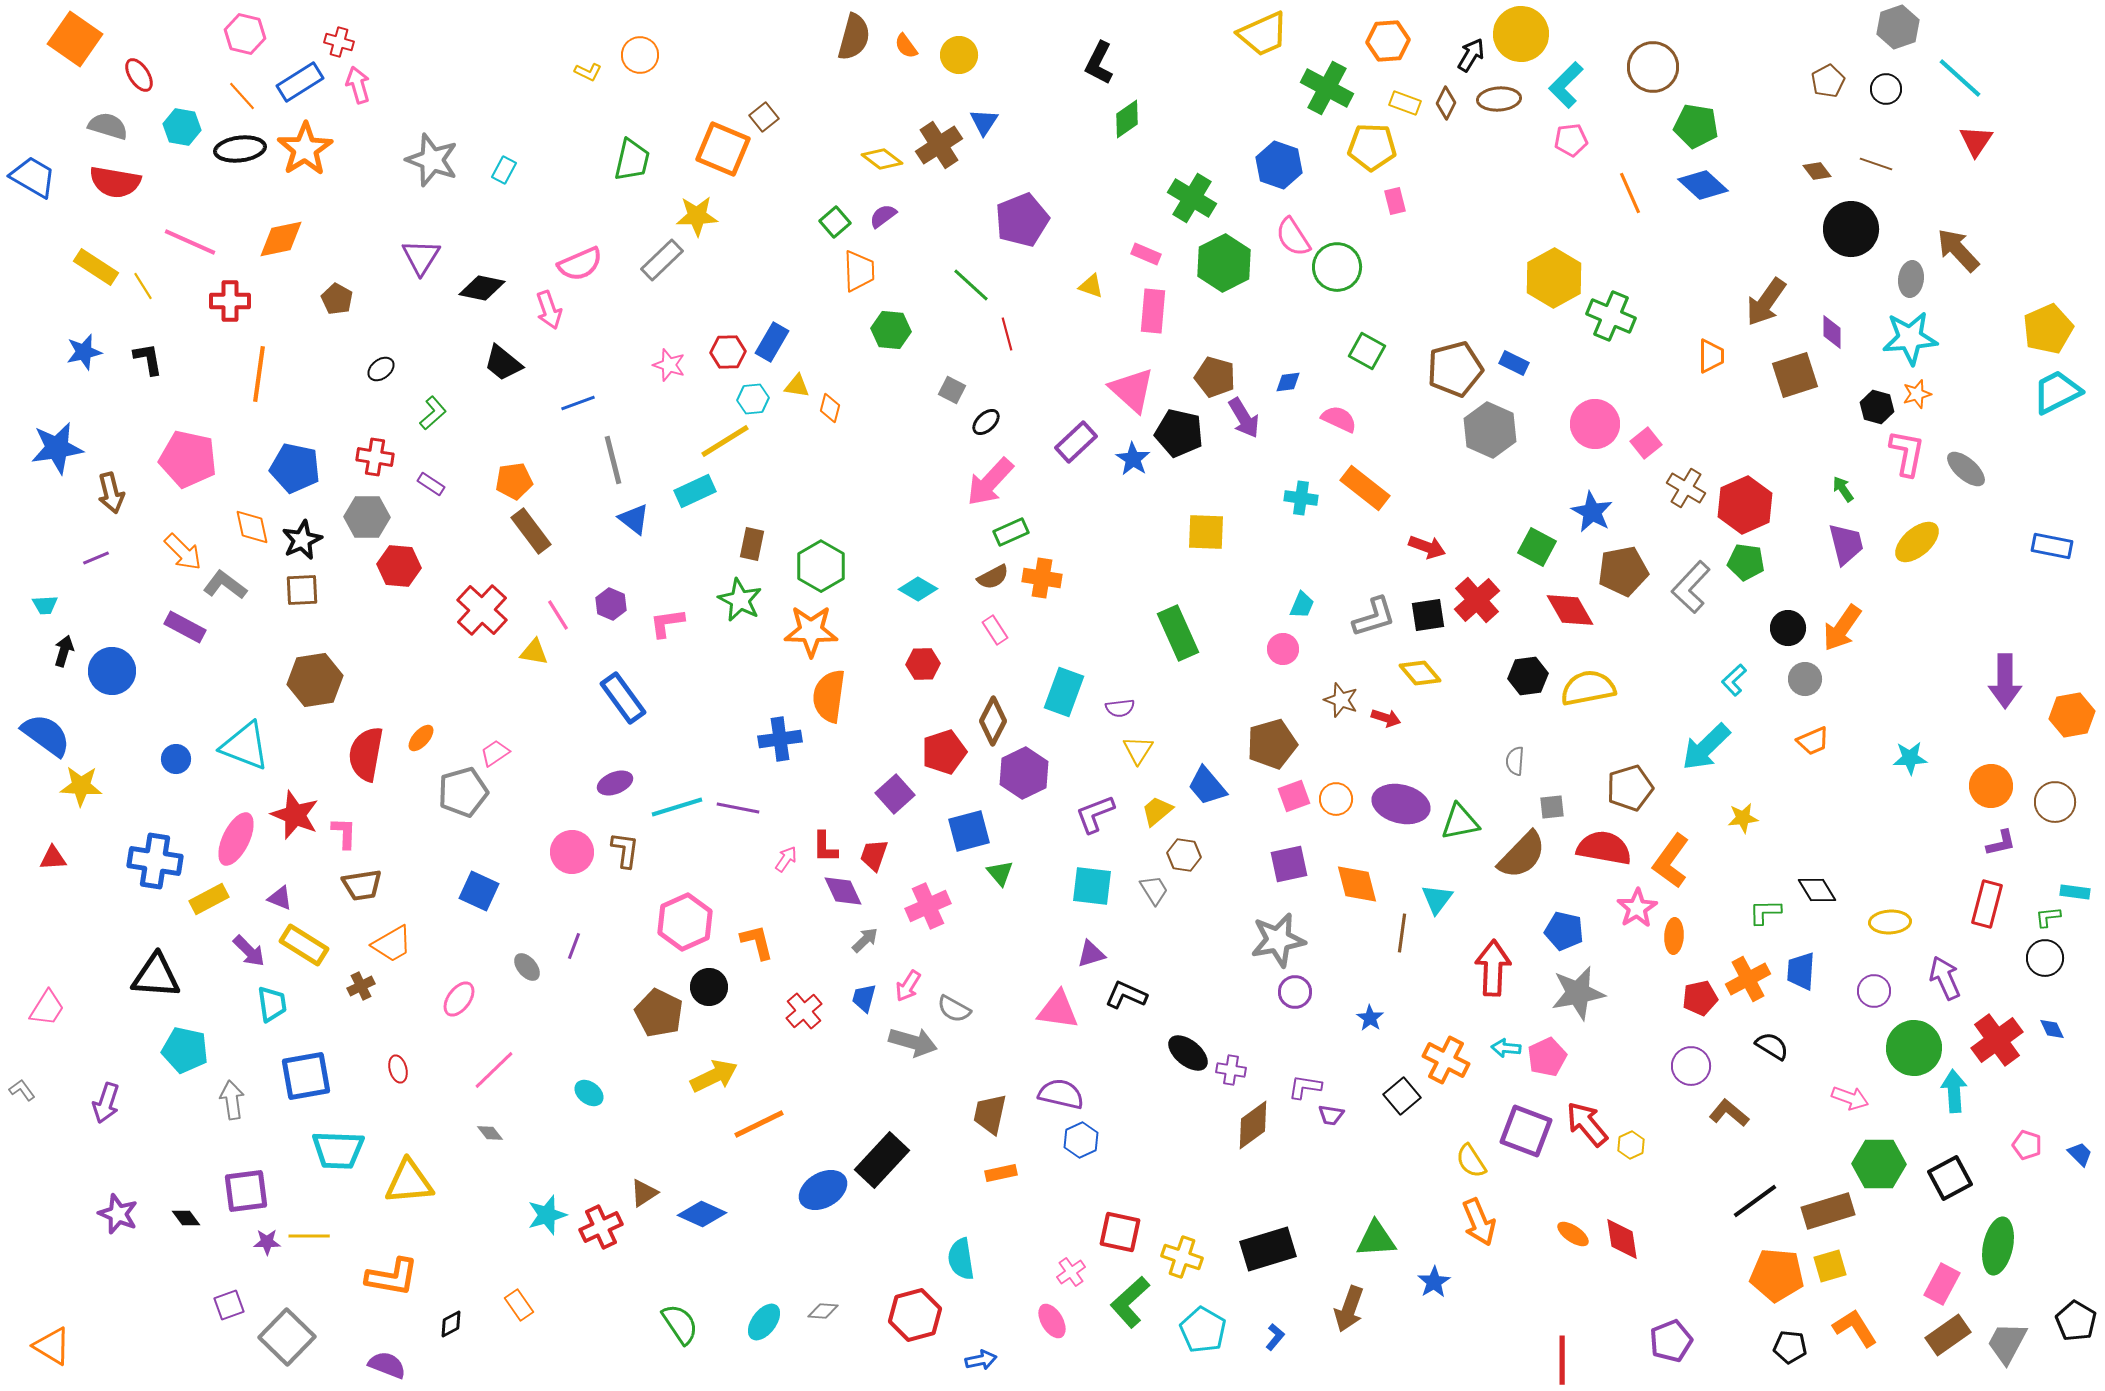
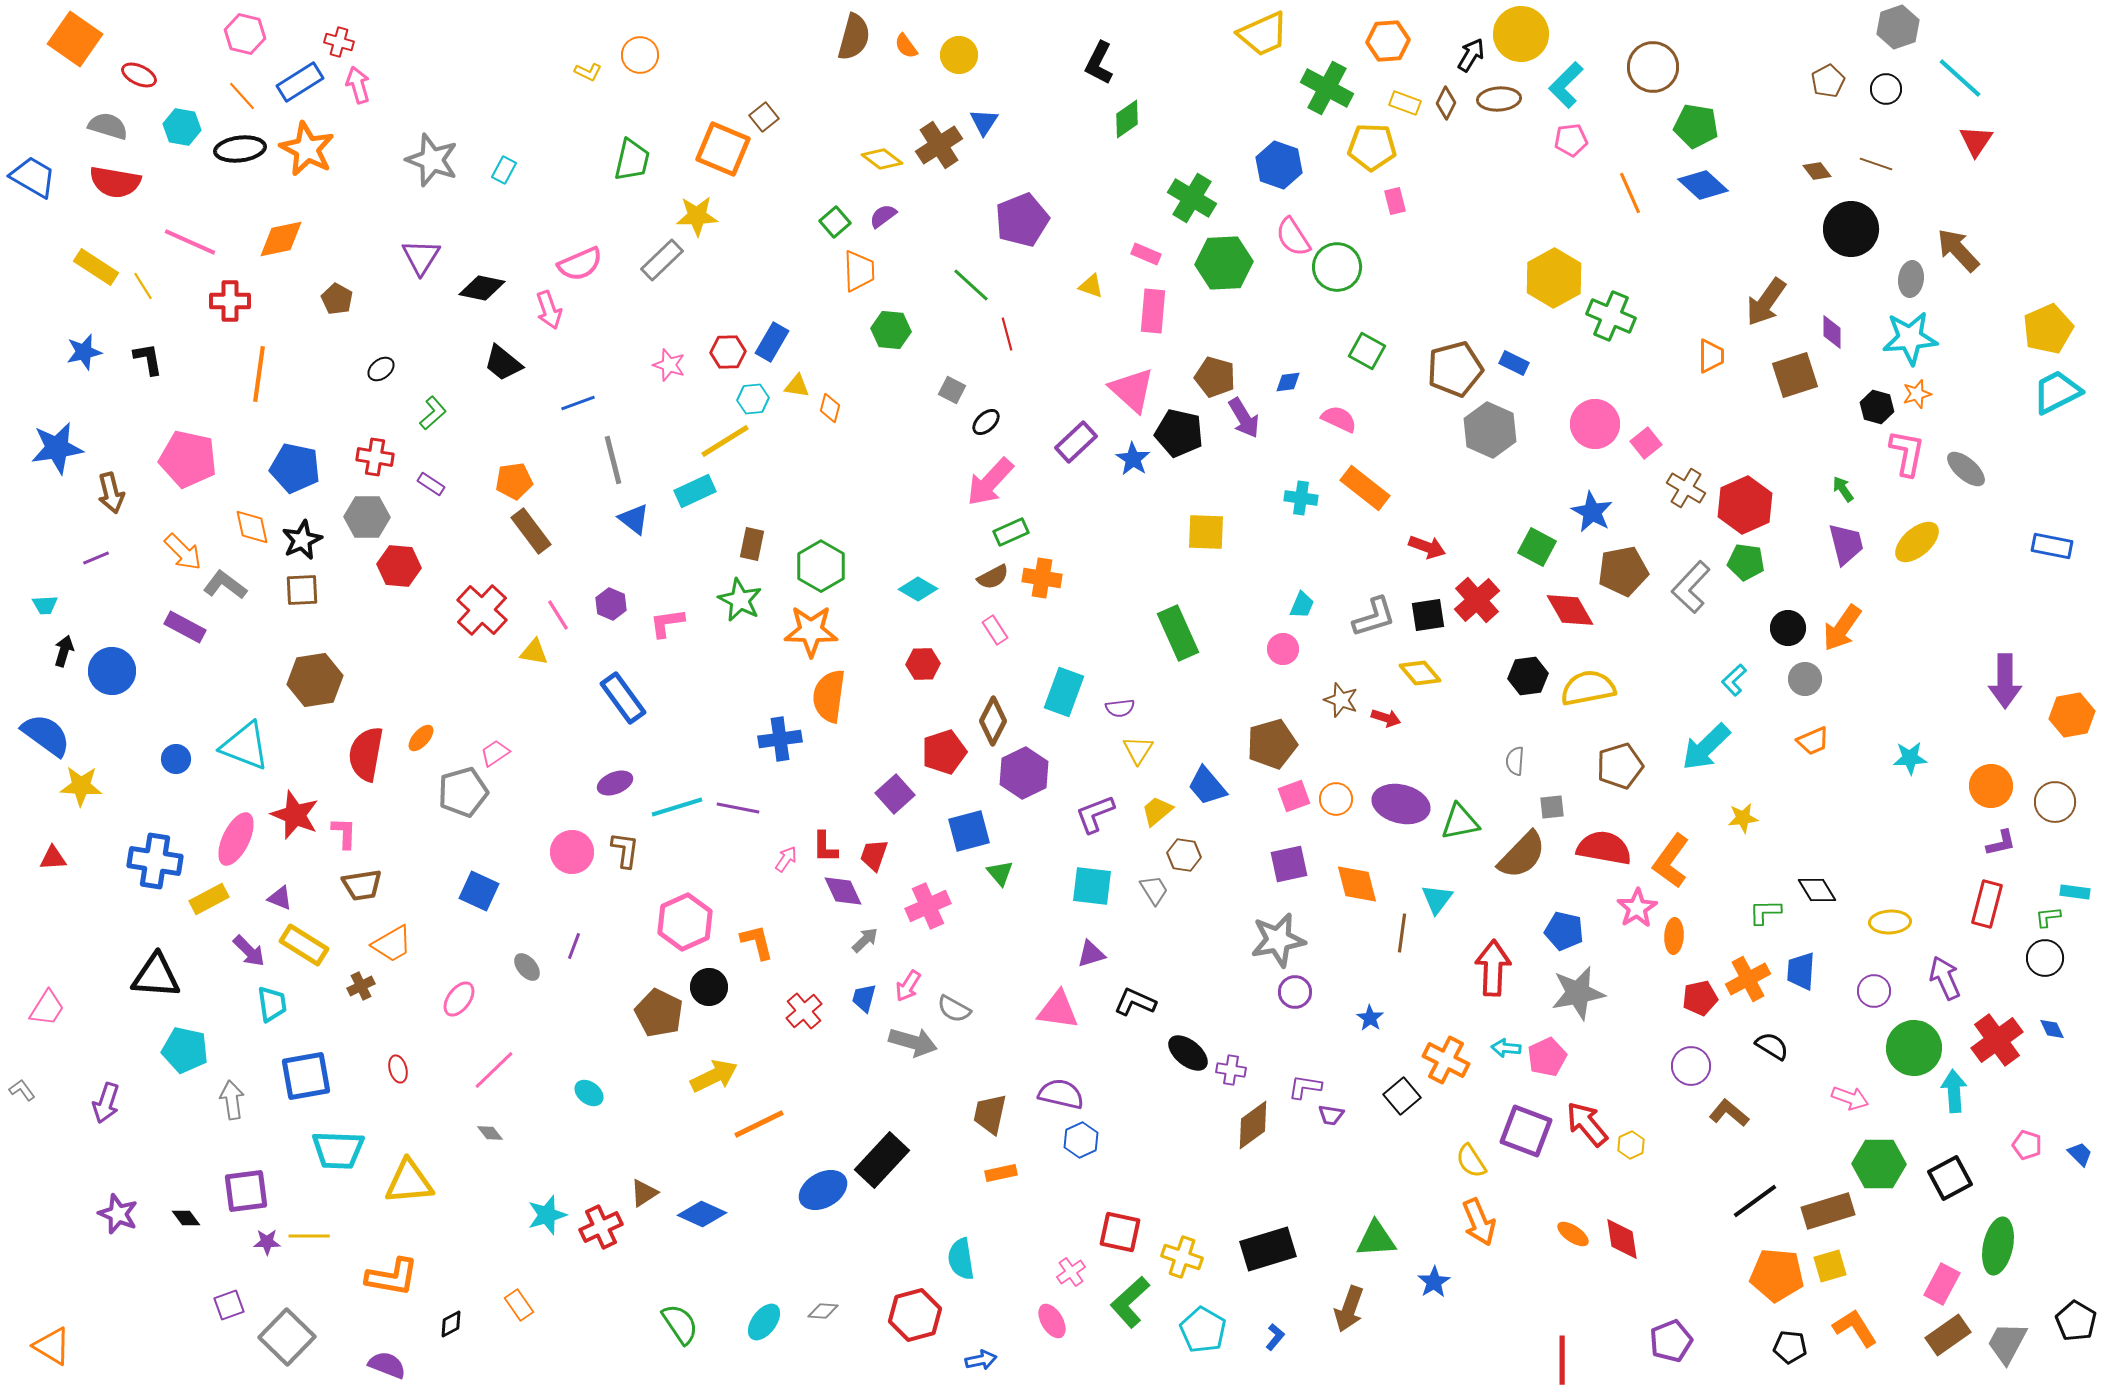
red ellipse at (139, 75): rotated 32 degrees counterclockwise
orange star at (305, 149): moved 2 px right; rotated 12 degrees counterclockwise
green hexagon at (1224, 263): rotated 24 degrees clockwise
brown pentagon at (1630, 788): moved 10 px left, 22 px up
black L-shape at (1126, 995): moved 9 px right, 7 px down
